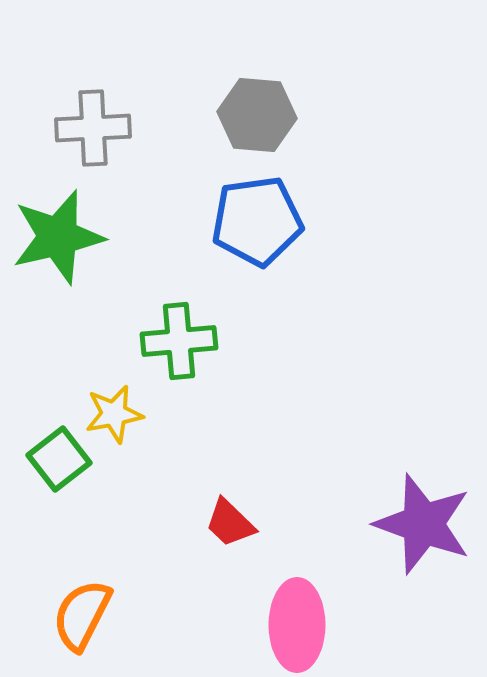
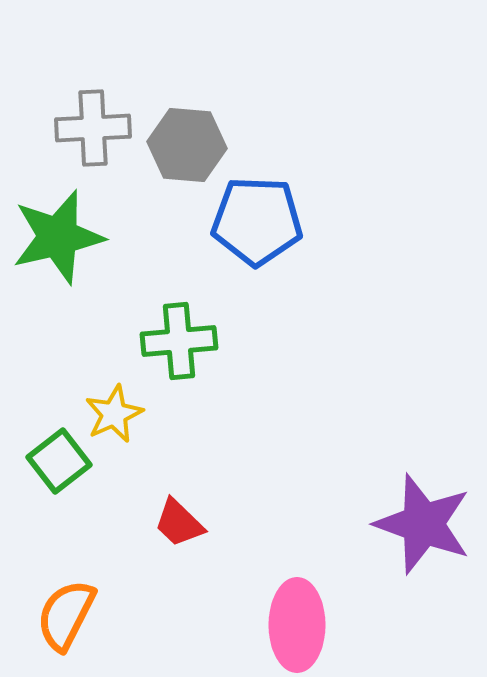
gray hexagon: moved 70 px left, 30 px down
blue pentagon: rotated 10 degrees clockwise
yellow star: rotated 14 degrees counterclockwise
green square: moved 2 px down
red trapezoid: moved 51 px left
orange semicircle: moved 16 px left
